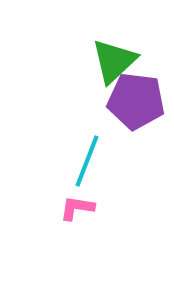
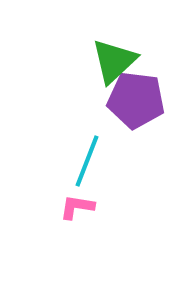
purple pentagon: moved 1 px up
pink L-shape: moved 1 px up
